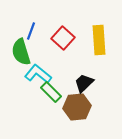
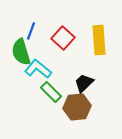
cyan L-shape: moved 5 px up
